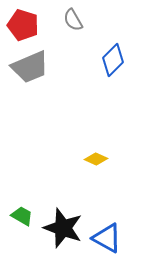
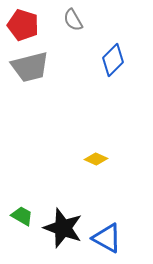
gray trapezoid: rotated 9 degrees clockwise
